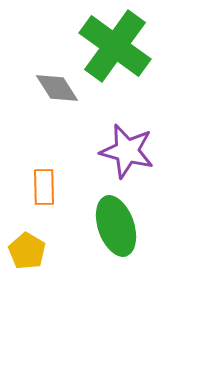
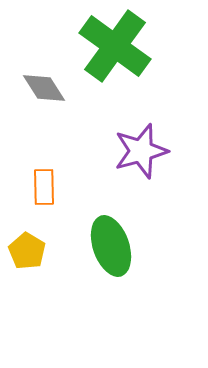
gray diamond: moved 13 px left
purple star: moved 14 px right; rotated 30 degrees counterclockwise
green ellipse: moved 5 px left, 20 px down
